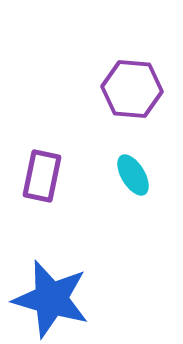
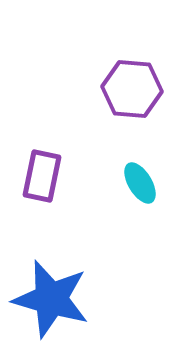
cyan ellipse: moved 7 px right, 8 px down
